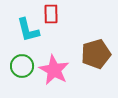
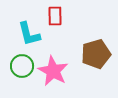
red rectangle: moved 4 px right, 2 px down
cyan L-shape: moved 1 px right, 4 px down
pink star: moved 1 px left, 1 px down
